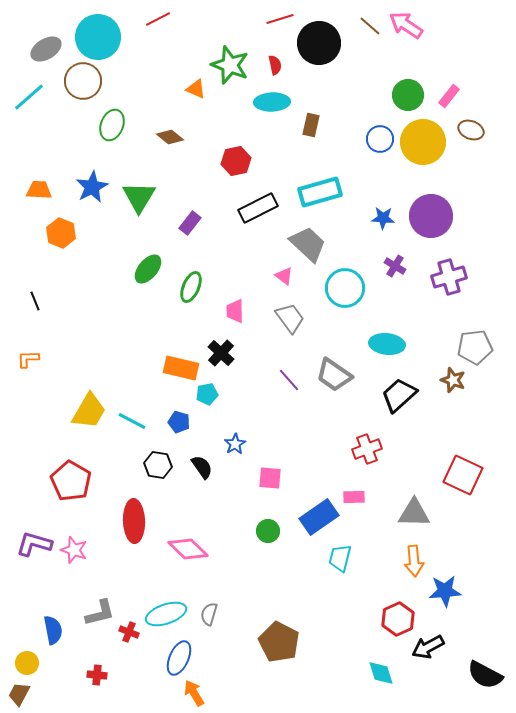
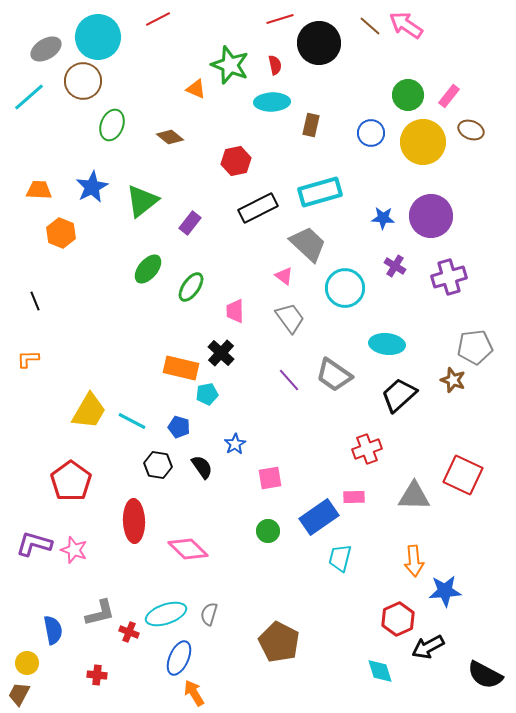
blue circle at (380, 139): moved 9 px left, 6 px up
green triangle at (139, 197): moved 3 px right, 4 px down; rotated 21 degrees clockwise
green ellipse at (191, 287): rotated 12 degrees clockwise
blue pentagon at (179, 422): moved 5 px down
pink square at (270, 478): rotated 15 degrees counterclockwise
red pentagon at (71, 481): rotated 6 degrees clockwise
gray triangle at (414, 513): moved 17 px up
cyan diamond at (381, 673): moved 1 px left, 2 px up
